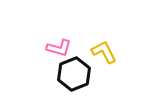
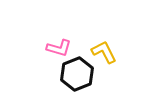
black hexagon: moved 3 px right
